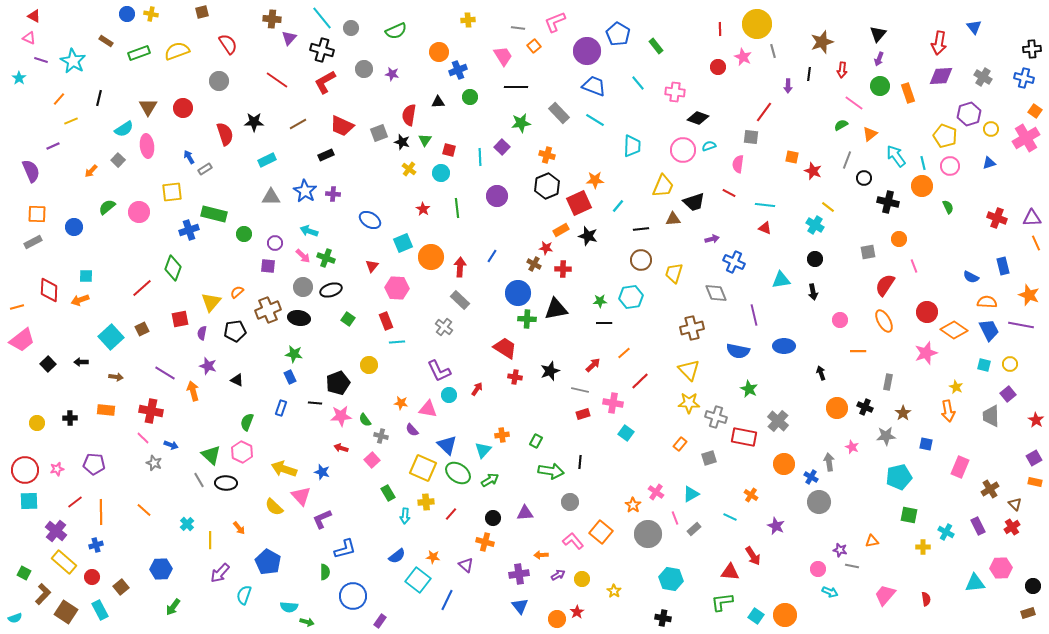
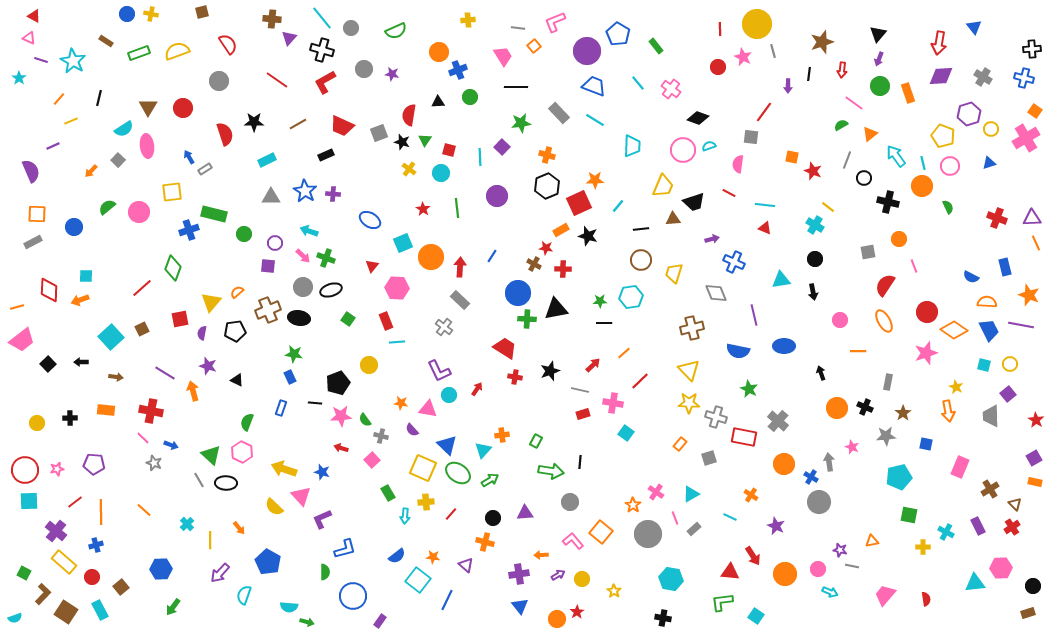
pink cross at (675, 92): moved 4 px left, 3 px up; rotated 30 degrees clockwise
yellow pentagon at (945, 136): moved 2 px left
blue rectangle at (1003, 266): moved 2 px right, 1 px down
orange circle at (785, 615): moved 41 px up
